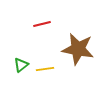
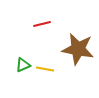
green triangle: moved 2 px right; rotated 14 degrees clockwise
yellow line: rotated 18 degrees clockwise
